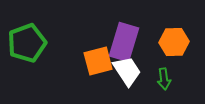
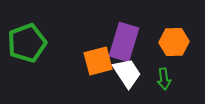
white trapezoid: moved 2 px down
